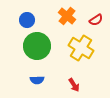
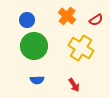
green circle: moved 3 px left
